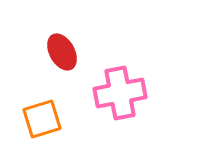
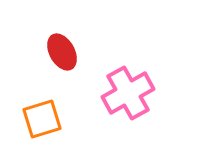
pink cross: moved 8 px right; rotated 18 degrees counterclockwise
